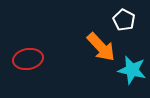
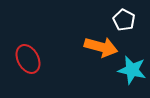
orange arrow: rotated 32 degrees counterclockwise
red ellipse: rotated 72 degrees clockwise
